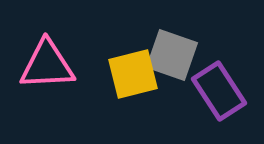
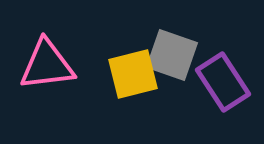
pink triangle: rotated 4 degrees counterclockwise
purple rectangle: moved 4 px right, 9 px up
